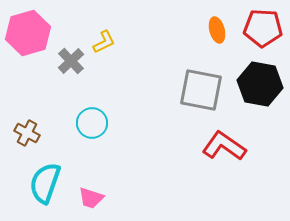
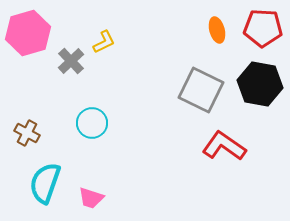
gray square: rotated 15 degrees clockwise
